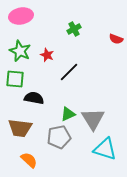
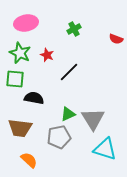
pink ellipse: moved 5 px right, 7 px down
green star: moved 2 px down
